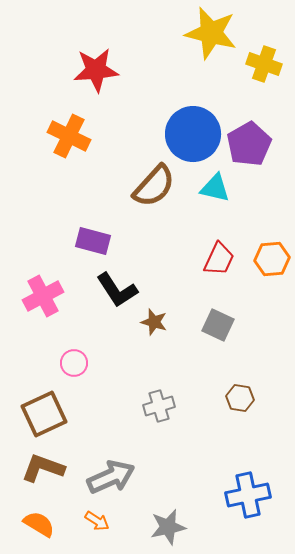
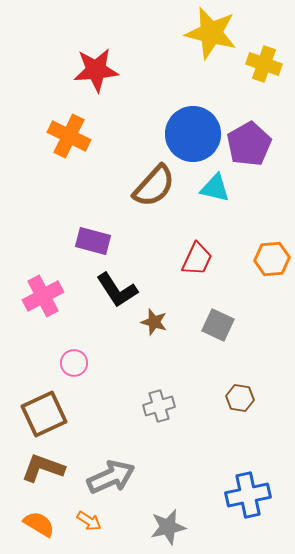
red trapezoid: moved 22 px left
orange arrow: moved 8 px left
